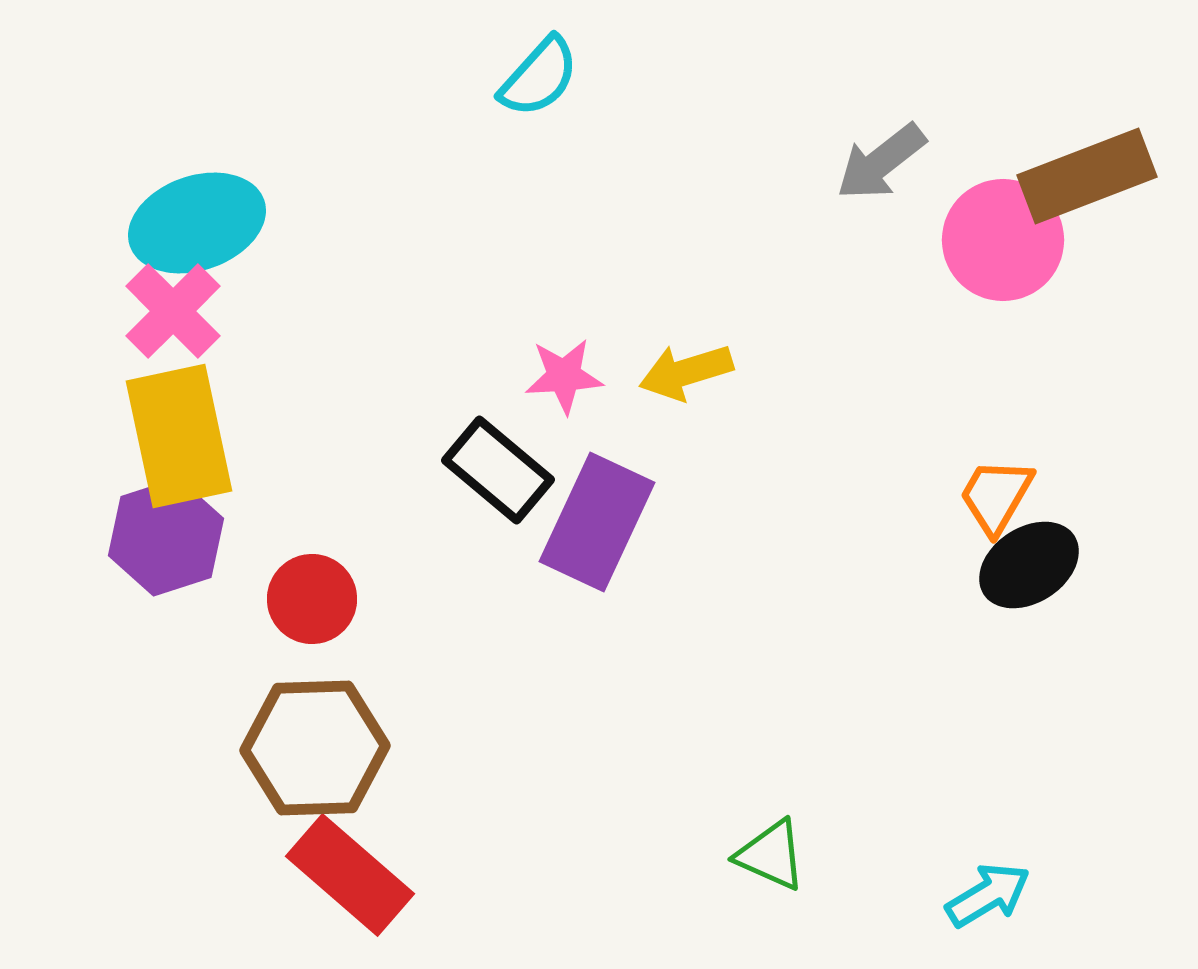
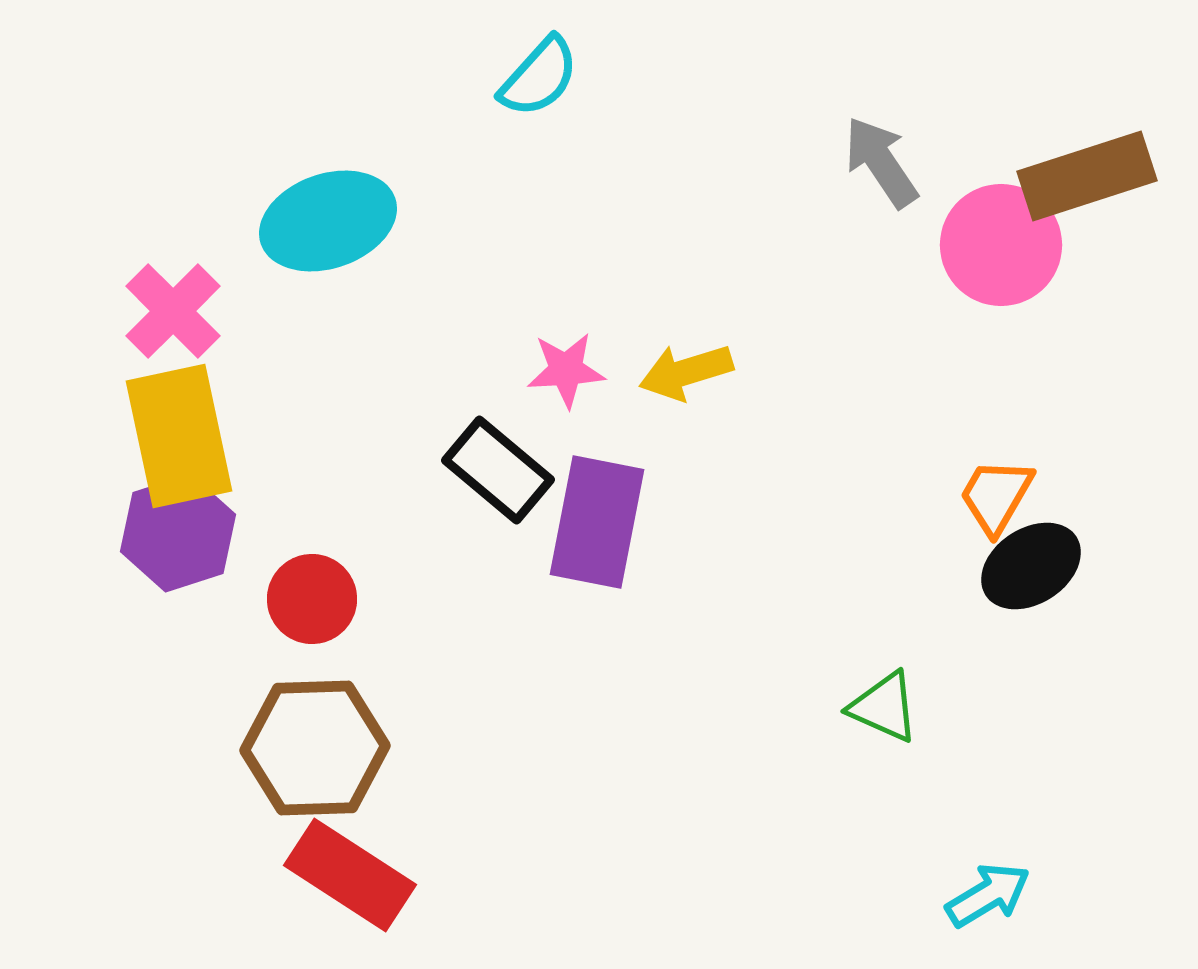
gray arrow: rotated 94 degrees clockwise
brown rectangle: rotated 3 degrees clockwise
cyan ellipse: moved 131 px right, 2 px up
pink circle: moved 2 px left, 5 px down
pink star: moved 2 px right, 6 px up
purple rectangle: rotated 14 degrees counterclockwise
purple hexagon: moved 12 px right, 4 px up
black ellipse: moved 2 px right, 1 px down
green triangle: moved 113 px right, 148 px up
red rectangle: rotated 8 degrees counterclockwise
